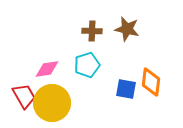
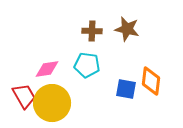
cyan pentagon: rotated 25 degrees clockwise
orange diamond: moved 1 px up
